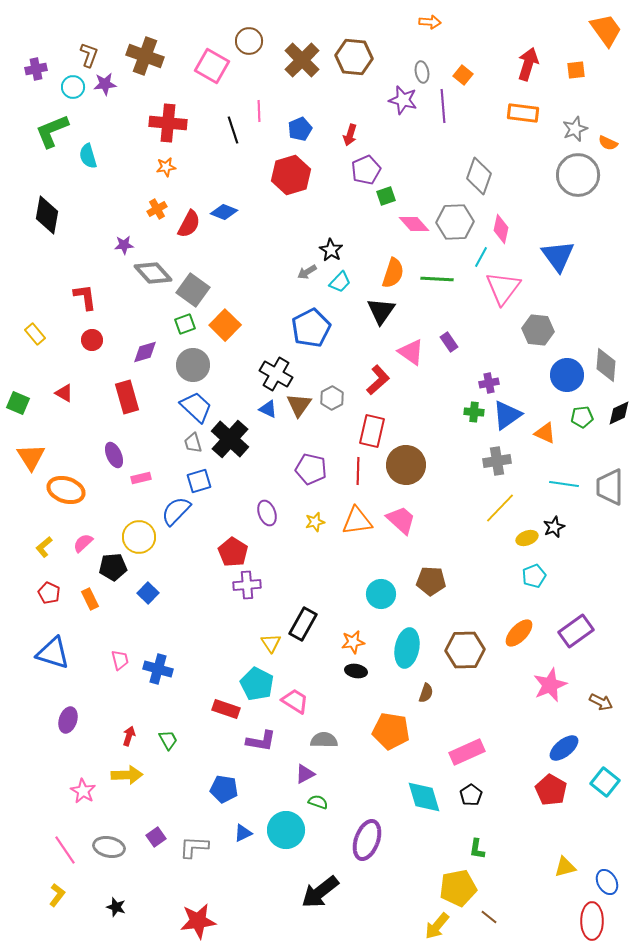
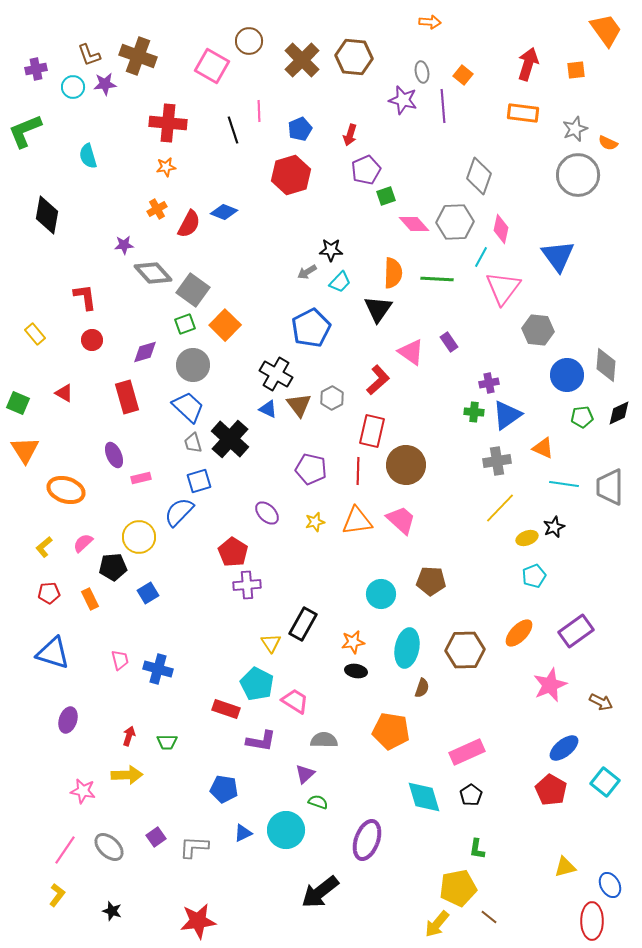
brown L-shape at (89, 55): rotated 140 degrees clockwise
brown cross at (145, 56): moved 7 px left
green L-shape at (52, 131): moved 27 px left
black star at (331, 250): rotated 30 degrees counterclockwise
orange semicircle at (393, 273): rotated 16 degrees counterclockwise
black triangle at (381, 311): moved 3 px left, 2 px up
brown triangle at (299, 405): rotated 12 degrees counterclockwise
blue trapezoid at (196, 407): moved 8 px left
orange triangle at (545, 433): moved 2 px left, 15 px down
orange triangle at (31, 457): moved 6 px left, 7 px up
blue semicircle at (176, 511): moved 3 px right, 1 px down
purple ellipse at (267, 513): rotated 25 degrees counterclockwise
red pentagon at (49, 593): rotated 30 degrees counterclockwise
blue square at (148, 593): rotated 15 degrees clockwise
brown semicircle at (426, 693): moved 4 px left, 5 px up
green trapezoid at (168, 740): moved 1 px left, 2 px down; rotated 120 degrees clockwise
purple triangle at (305, 774): rotated 15 degrees counterclockwise
pink star at (83, 791): rotated 20 degrees counterclockwise
gray ellipse at (109, 847): rotated 32 degrees clockwise
pink line at (65, 850): rotated 68 degrees clockwise
blue ellipse at (607, 882): moved 3 px right, 3 px down
black star at (116, 907): moved 4 px left, 4 px down
yellow arrow at (437, 926): moved 2 px up
